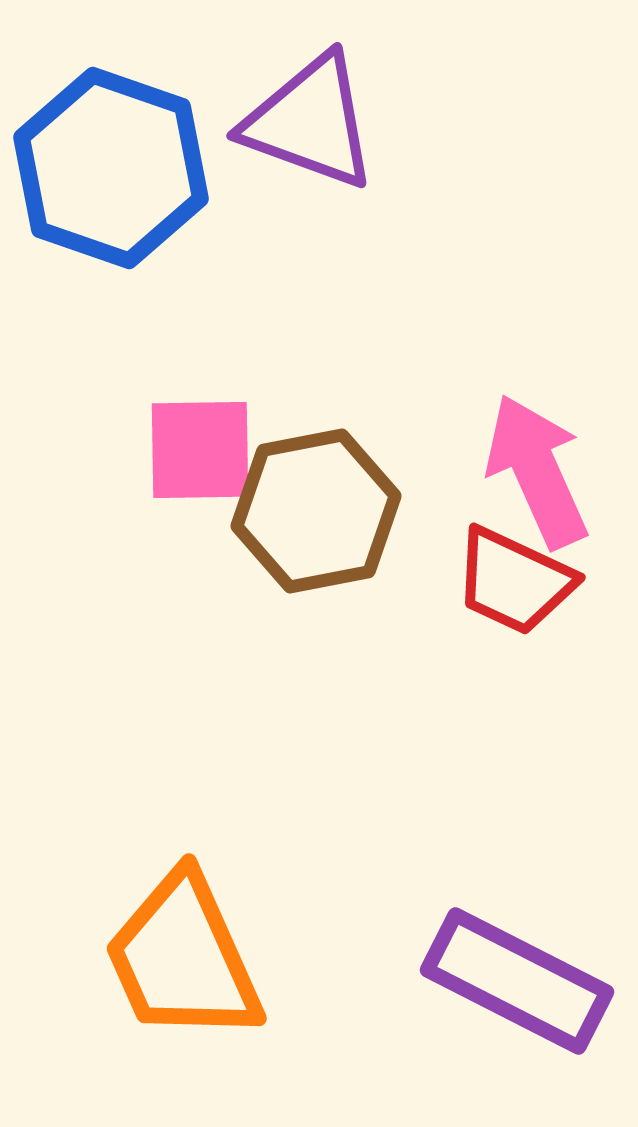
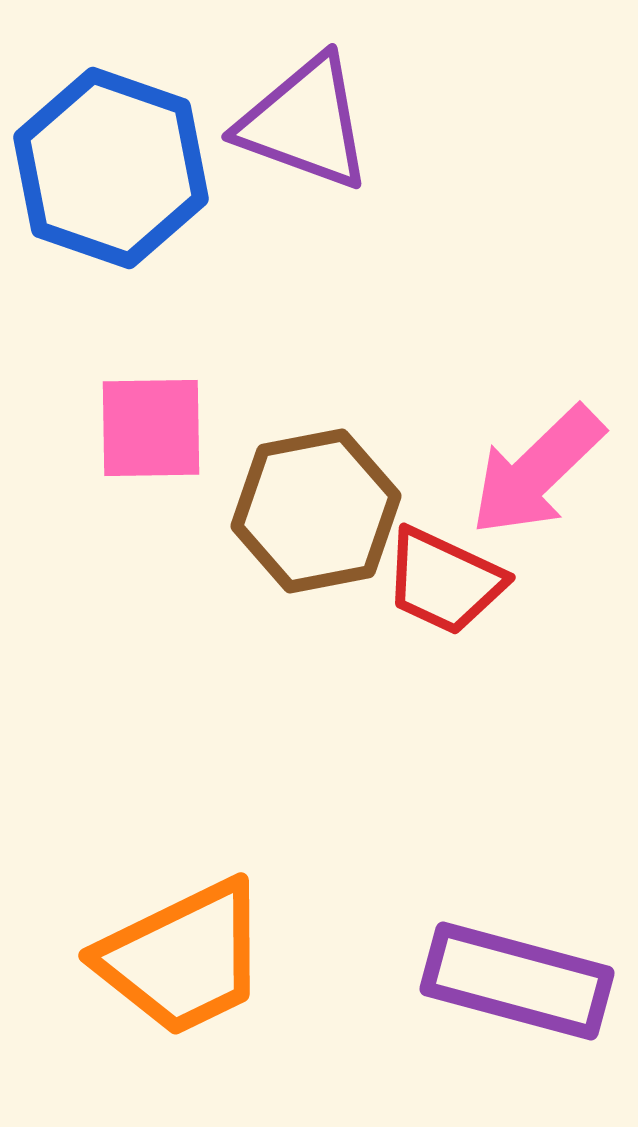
purple triangle: moved 5 px left, 1 px down
pink square: moved 49 px left, 22 px up
pink arrow: rotated 110 degrees counterclockwise
red trapezoid: moved 70 px left
orange trapezoid: rotated 92 degrees counterclockwise
purple rectangle: rotated 12 degrees counterclockwise
